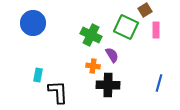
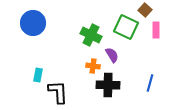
brown square: rotated 16 degrees counterclockwise
blue line: moved 9 px left
